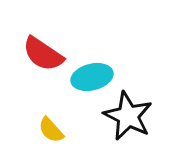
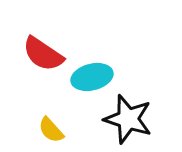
black star: moved 3 px down; rotated 9 degrees counterclockwise
